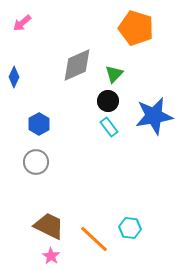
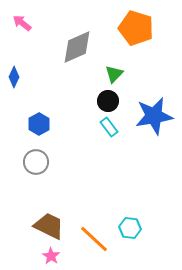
pink arrow: rotated 78 degrees clockwise
gray diamond: moved 18 px up
